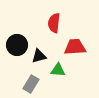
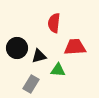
black circle: moved 3 px down
